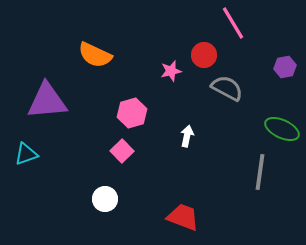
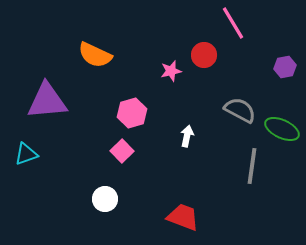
gray semicircle: moved 13 px right, 22 px down
gray line: moved 8 px left, 6 px up
